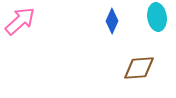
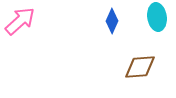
brown diamond: moved 1 px right, 1 px up
